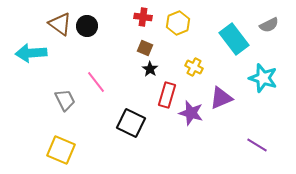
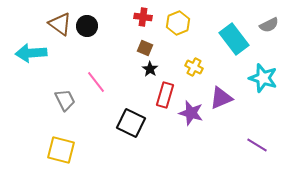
red rectangle: moved 2 px left
yellow square: rotated 8 degrees counterclockwise
